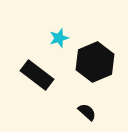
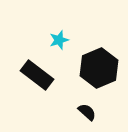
cyan star: moved 2 px down
black hexagon: moved 4 px right, 6 px down
